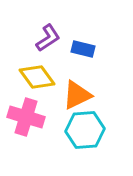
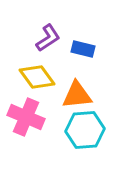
orange triangle: rotated 20 degrees clockwise
pink cross: rotated 6 degrees clockwise
